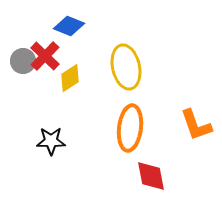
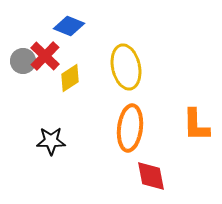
orange L-shape: rotated 18 degrees clockwise
